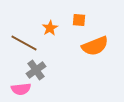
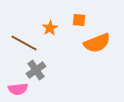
orange semicircle: moved 2 px right, 3 px up
pink semicircle: moved 3 px left
